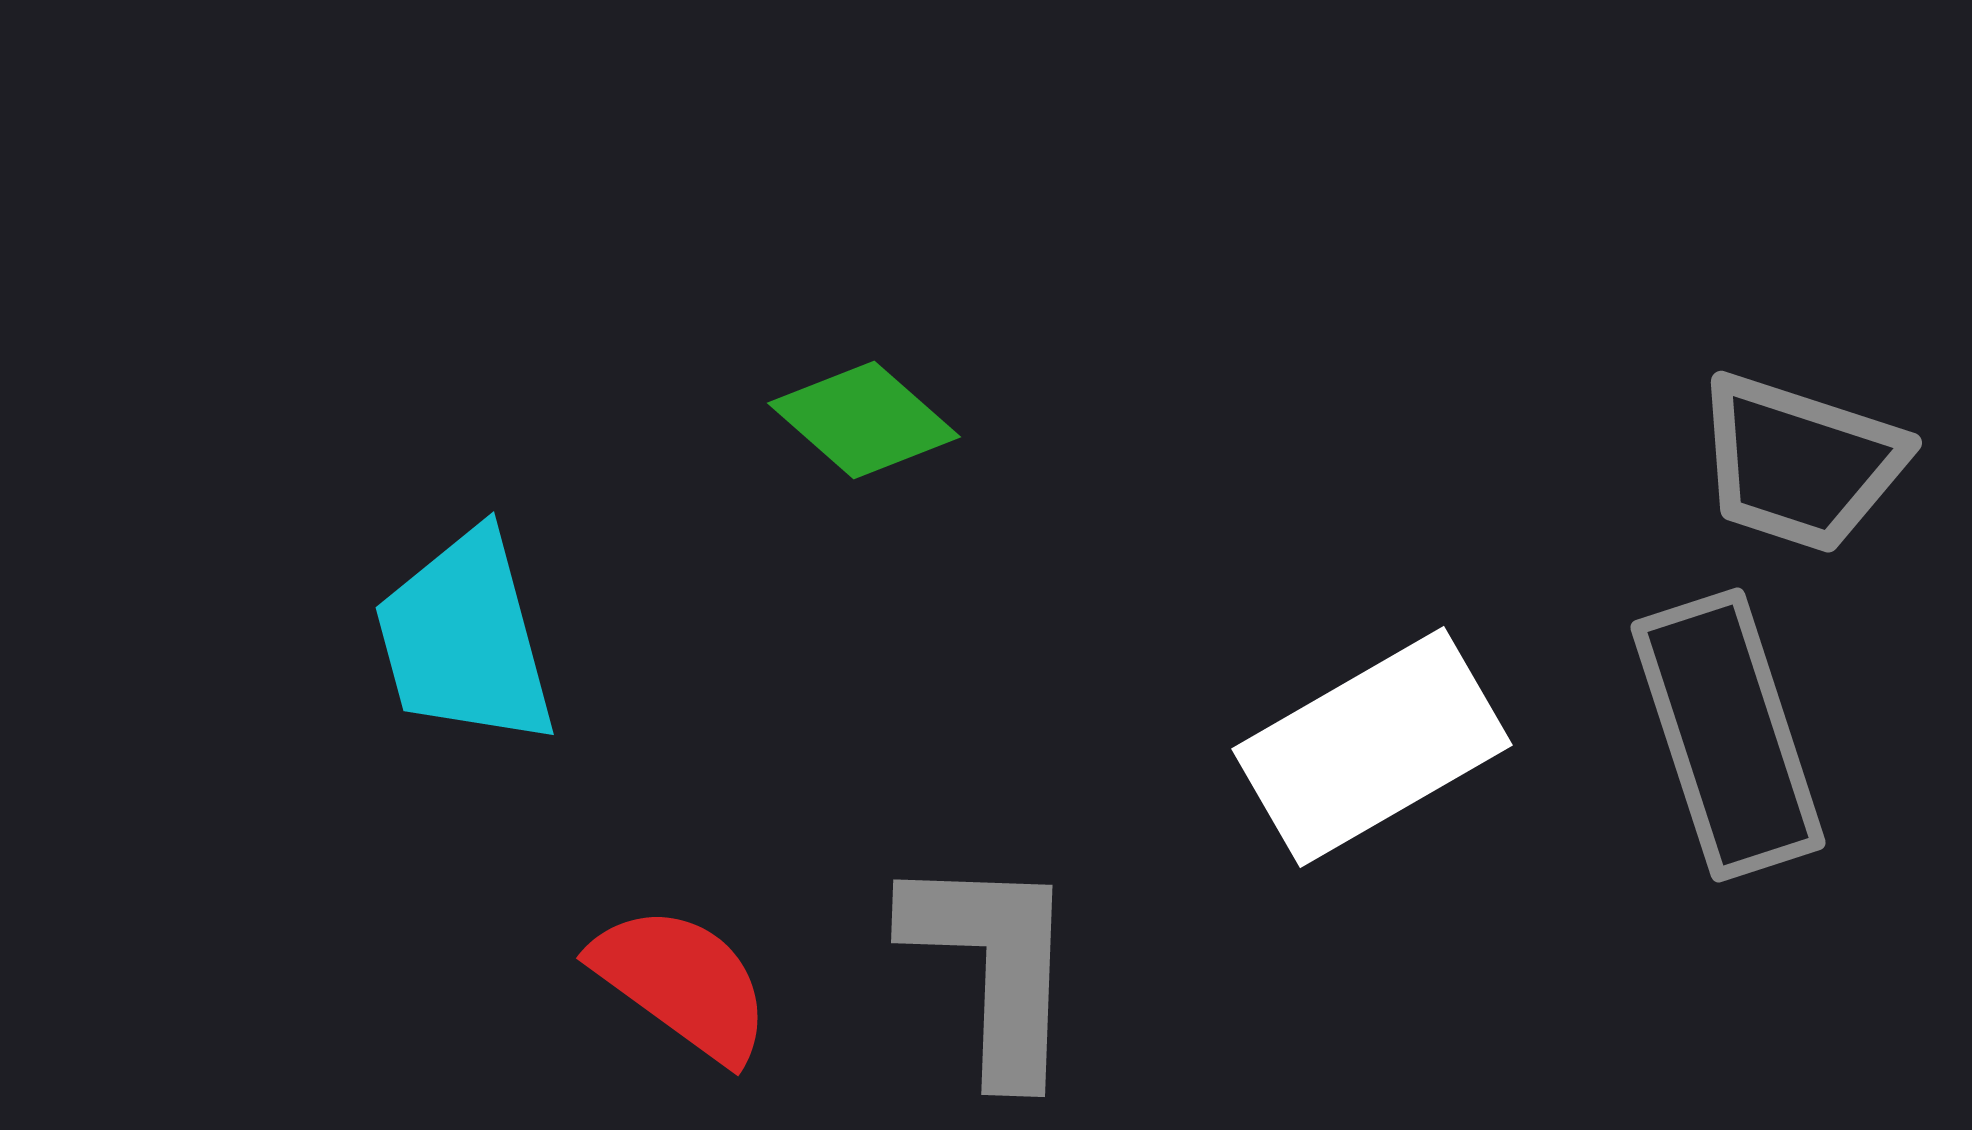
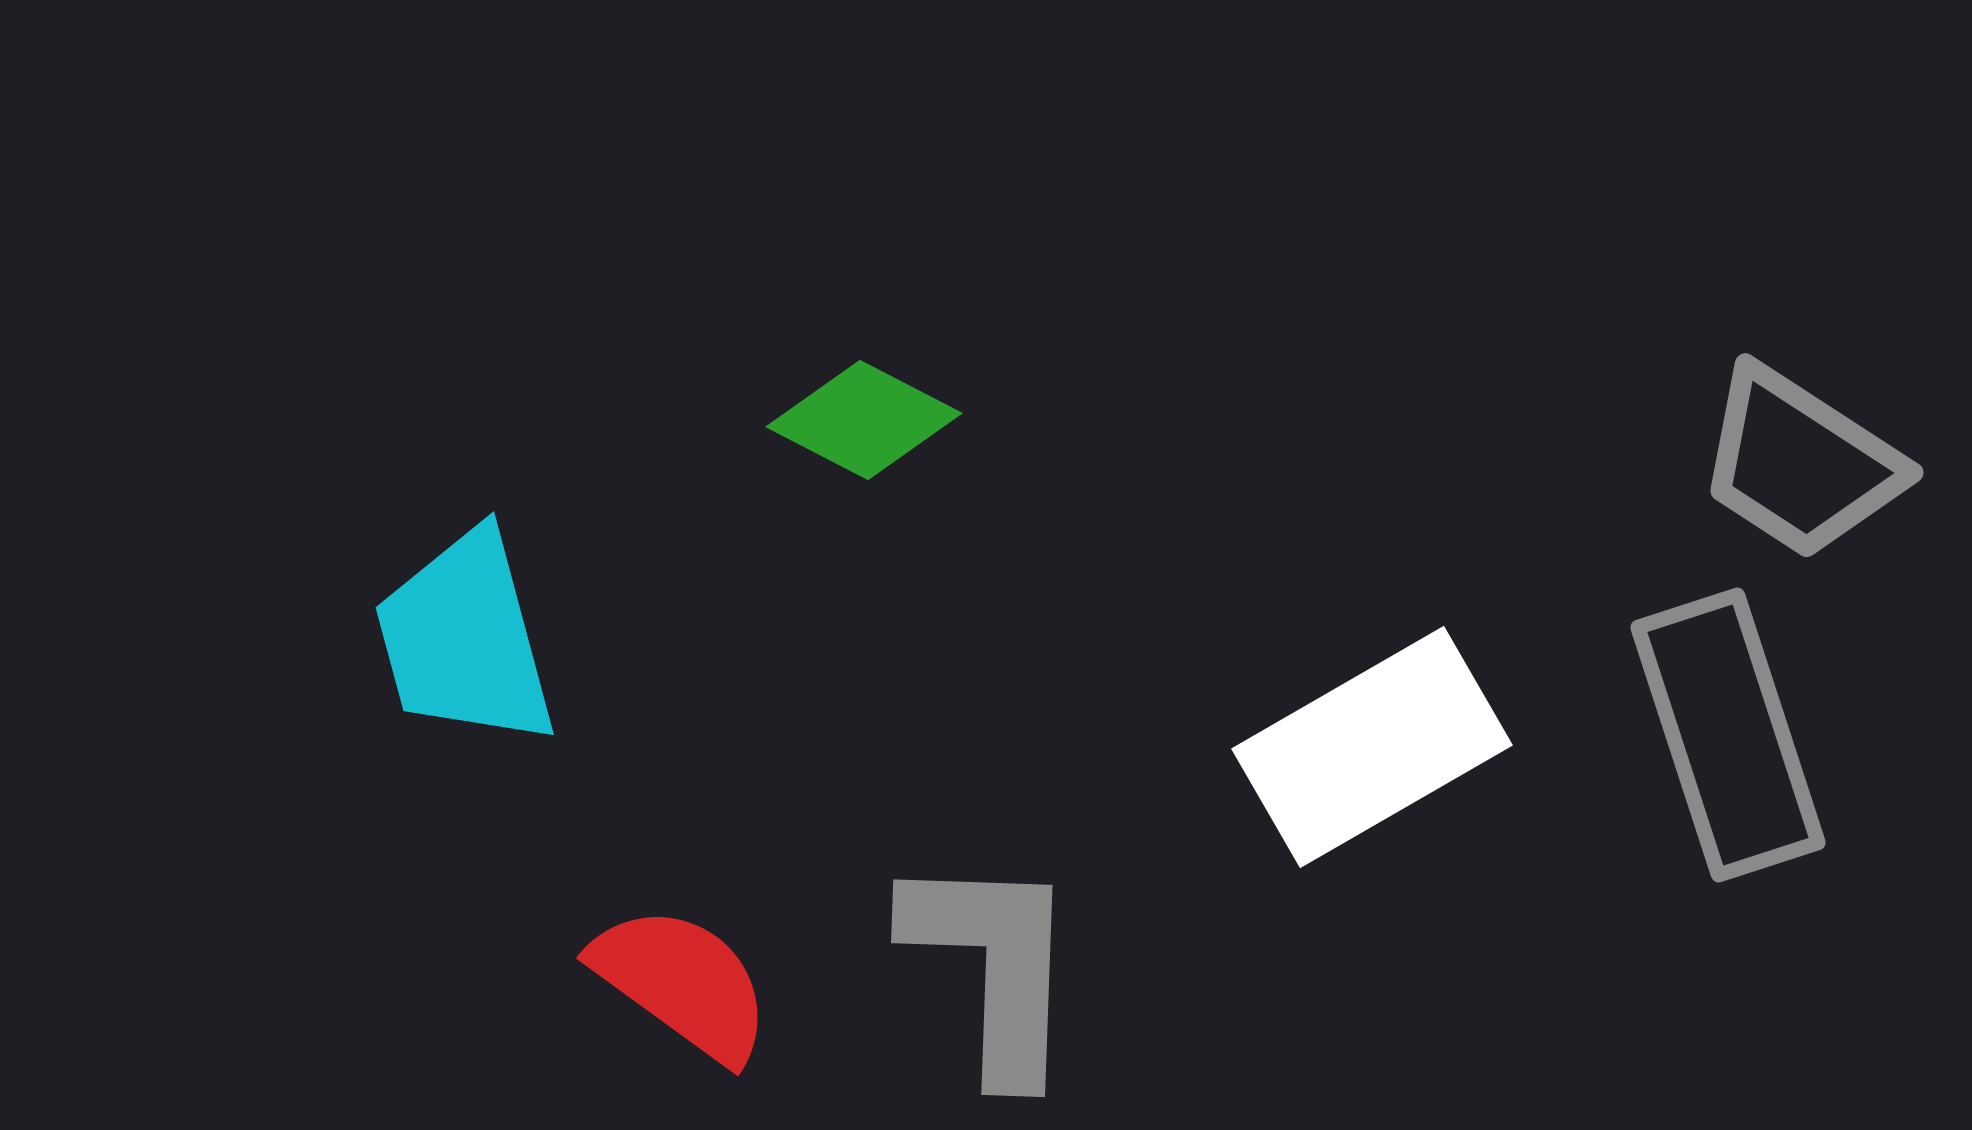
green diamond: rotated 14 degrees counterclockwise
gray trapezoid: rotated 15 degrees clockwise
